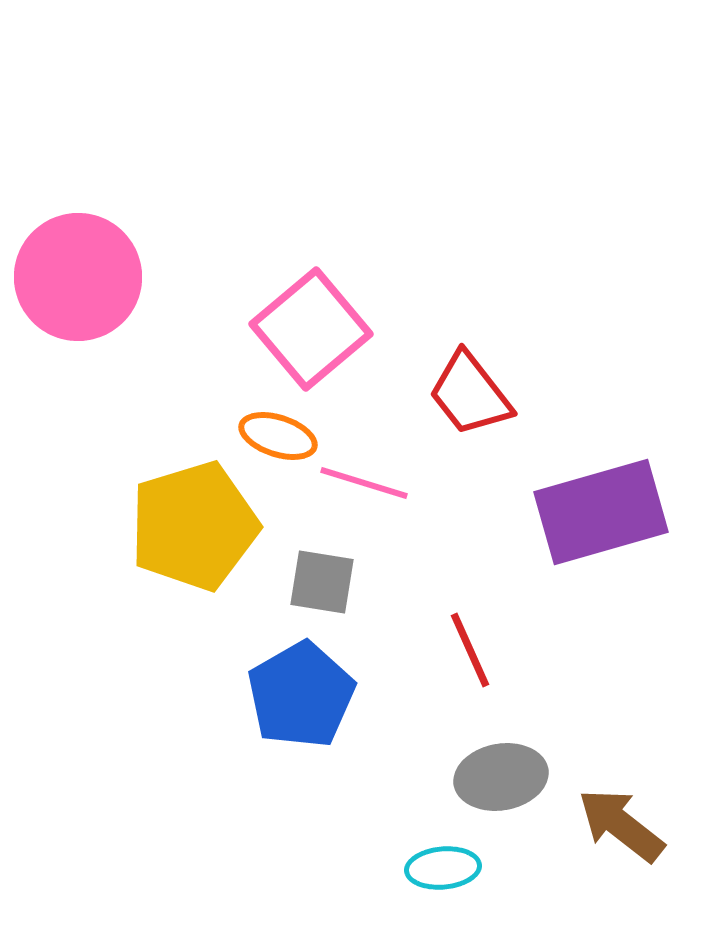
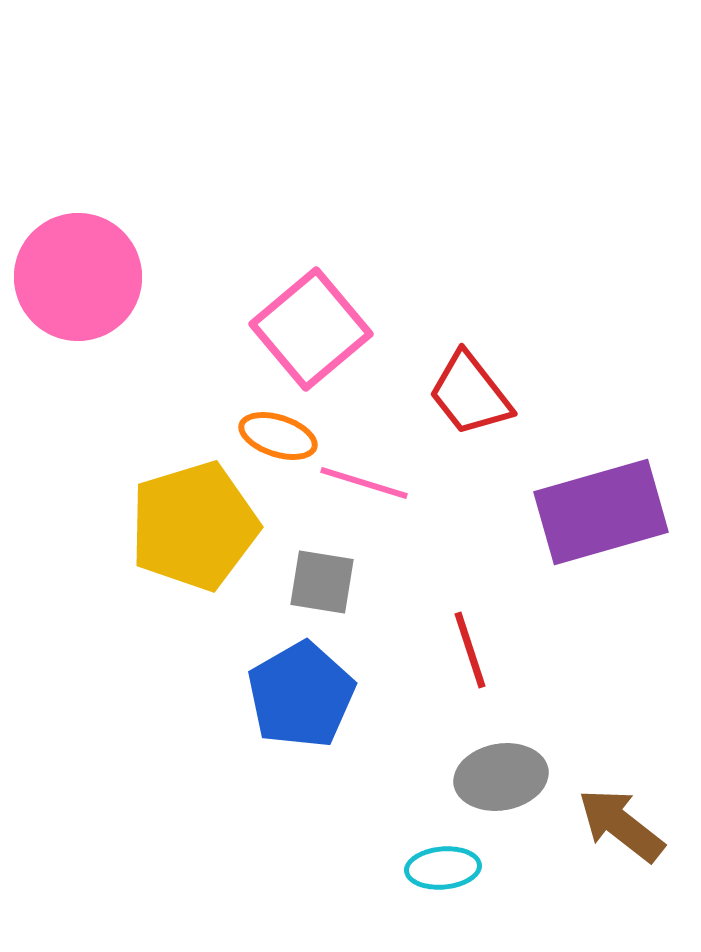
red line: rotated 6 degrees clockwise
